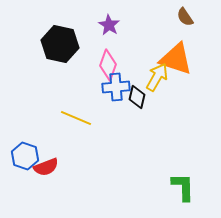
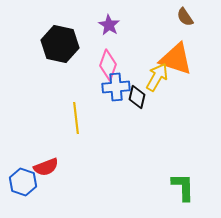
yellow line: rotated 60 degrees clockwise
blue hexagon: moved 2 px left, 26 px down
